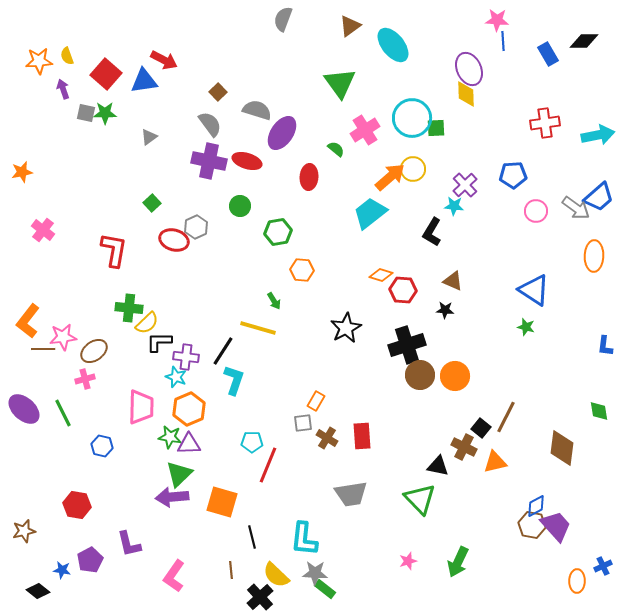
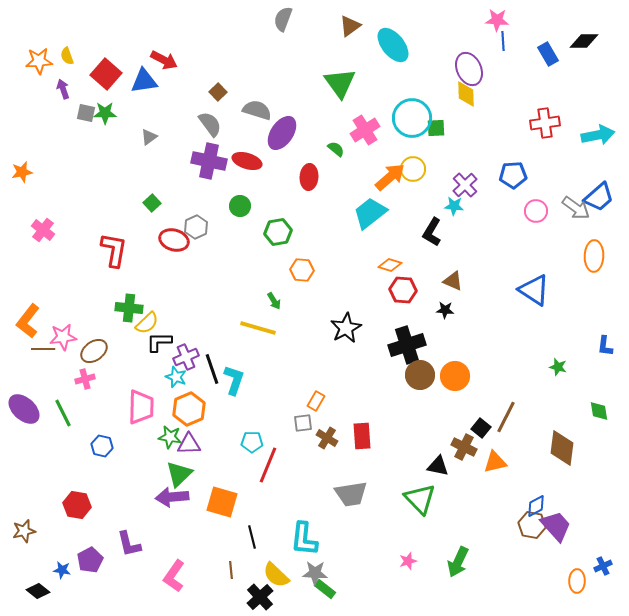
orange diamond at (381, 275): moved 9 px right, 10 px up
green star at (526, 327): moved 32 px right, 40 px down
black line at (223, 351): moved 11 px left, 18 px down; rotated 52 degrees counterclockwise
purple cross at (186, 357): rotated 30 degrees counterclockwise
